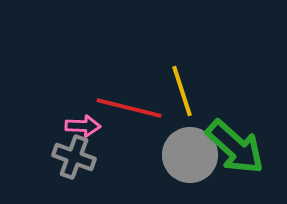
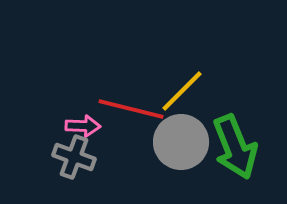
yellow line: rotated 63 degrees clockwise
red line: moved 2 px right, 1 px down
green arrow: rotated 26 degrees clockwise
gray circle: moved 9 px left, 13 px up
